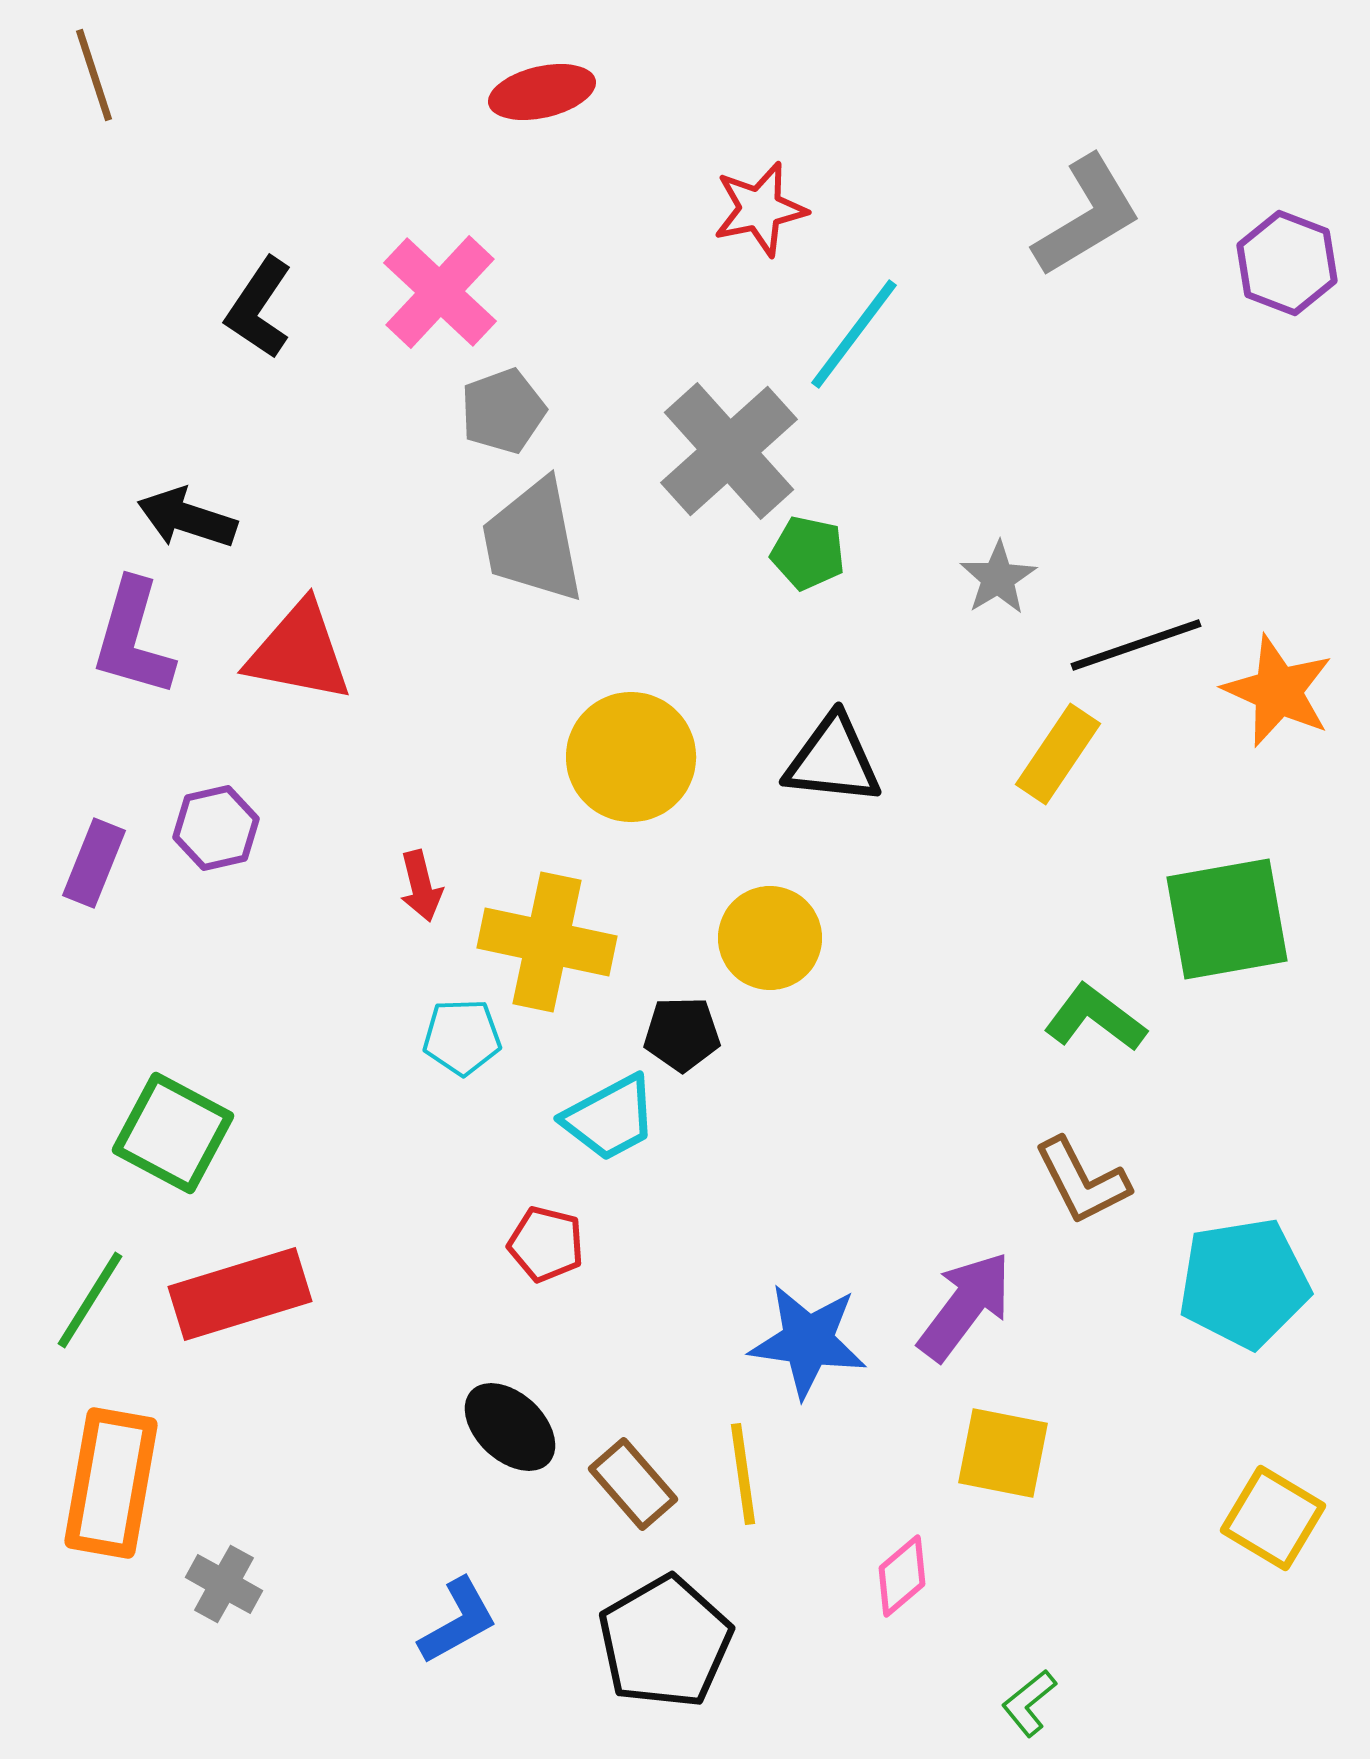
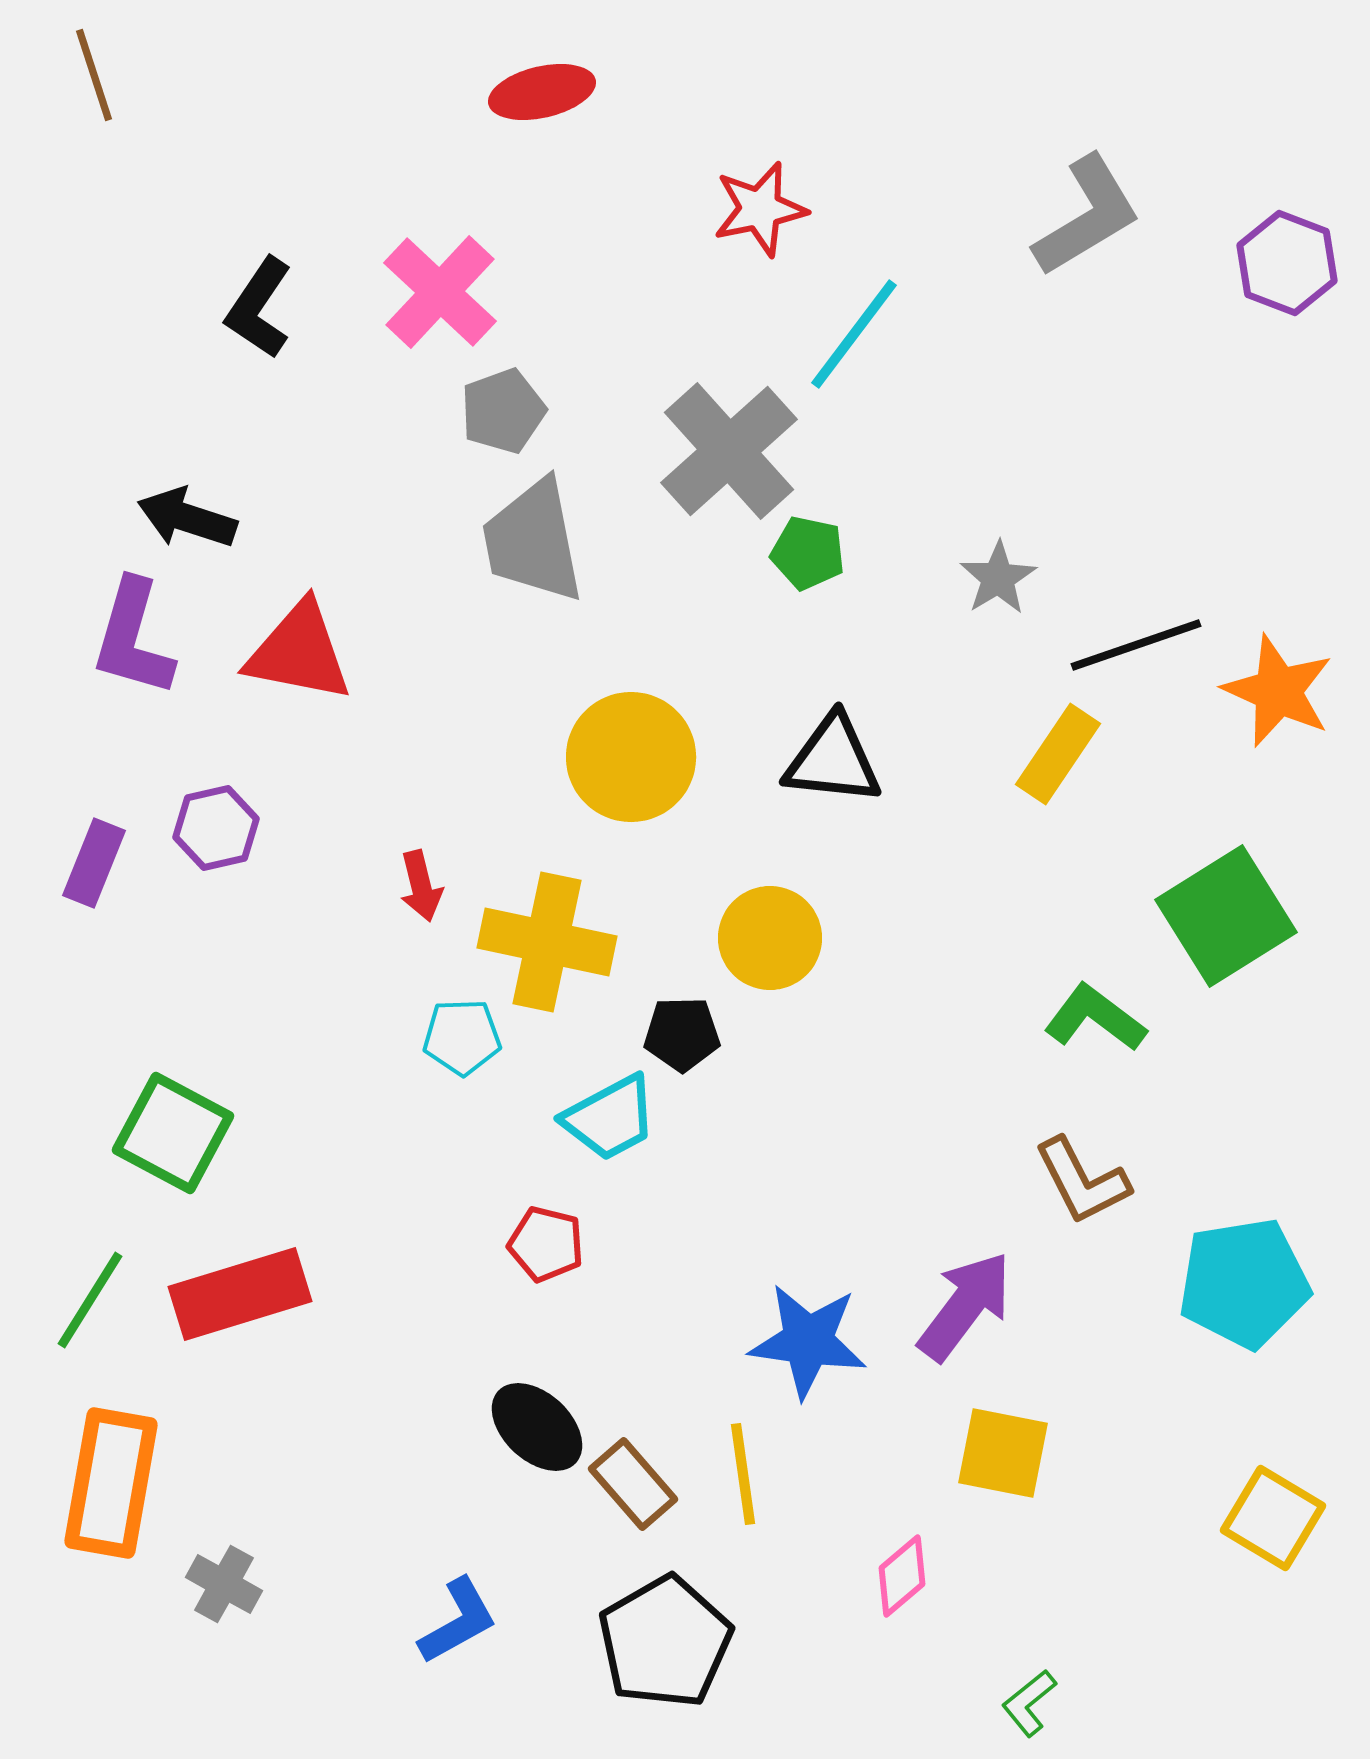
green square at (1227, 919): moved 1 px left, 3 px up; rotated 22 degrees counterclockwise
black ellipse at (510, 1427): moved 27 px right
